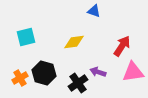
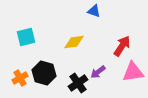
purple arrow: rotated 56 degrees counterclockwise
